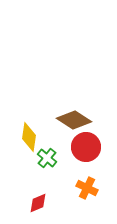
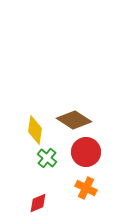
yellow diamond: moved 6 px right, 7 px up
red circle: moved 5 px down
orange cross: moved 1 px left
